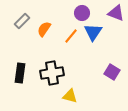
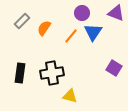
orange semicircle: moved 1 px up
purple square: moved 2 px right, 4 px up
